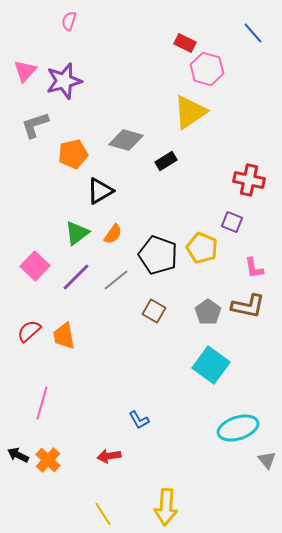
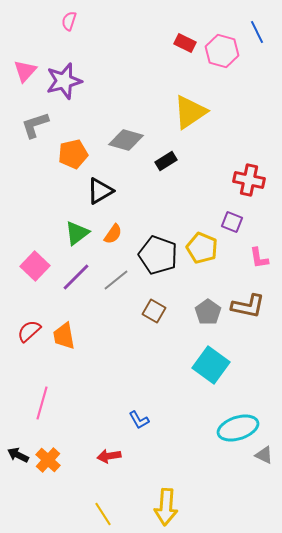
blue line: moved 4 px right, 1 px up; rotated 15 degrees clockwise
pink hexagon: moved 15 px right, 18 px up
pink L-shape: moved 5 px right, 10 px up
gray triangle: moved 3 px left, 5 px up; rotated 24 degrees counterclockwise
